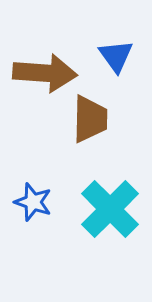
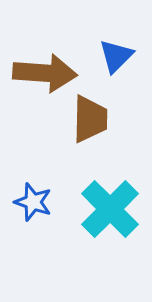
blue triangle: rotated 21 degrees clockwise
